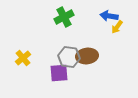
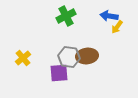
green cross: moved 2 px right, 1 px up
